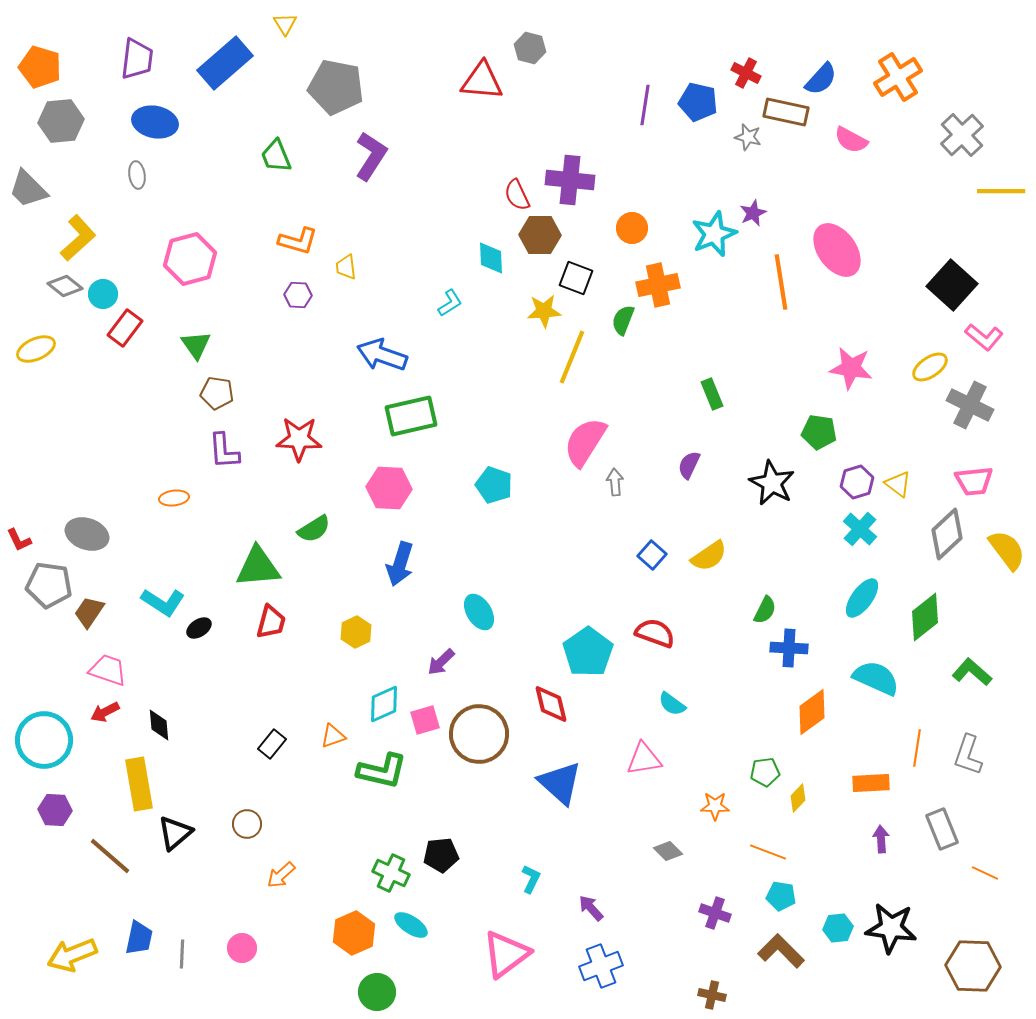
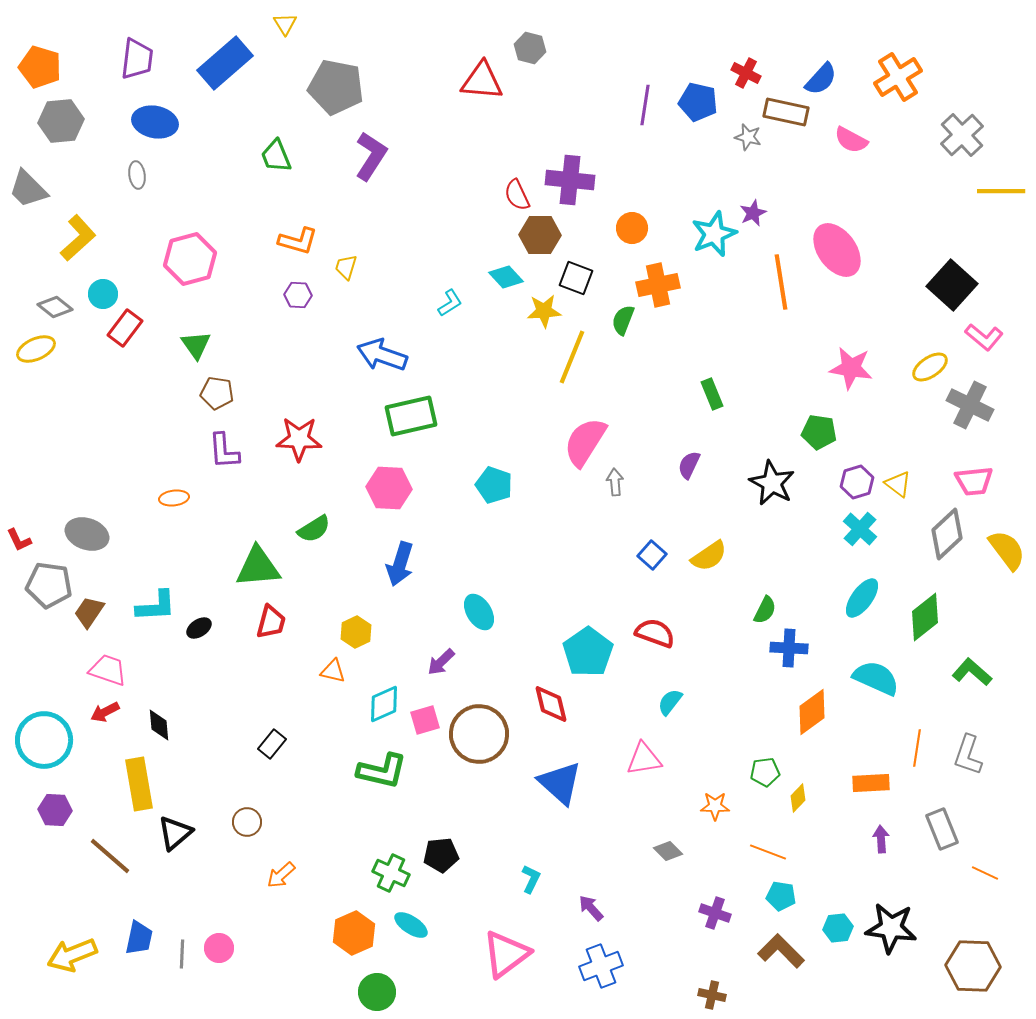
cyan diamond at (491, 258): moved 15 px right, 19 px down; rotated 40 degrees counterclockwise
yellow trapezoid at (346, 267): rotated 24 degrees clockwise
gray diamond at (65, 286): moved 10 px left, 21 px down
cyan L-shape at (163, 602): moved 7 px left, 4 px down; rotated 36 degrees counterclockwise
cyan semicircle at (672, 704): moved 2 px left, 2 px up; rotated 92 degrees clockwise
orange triangle at (333, 736): moved 65 px up; rotated 32 degrees clockwise
brown circle at (247, 824): moved 2 px up
pink circle at (242, 948): moved 23 px left
